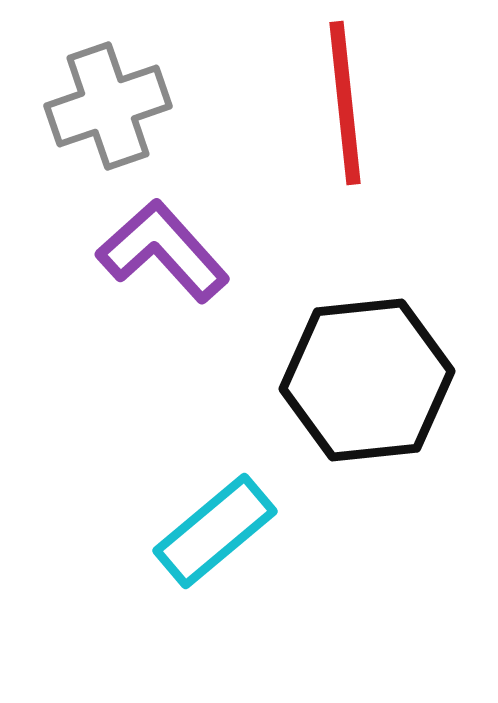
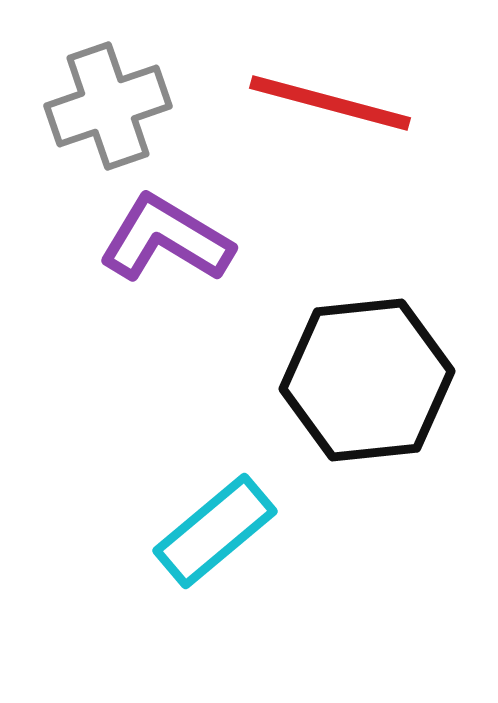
red line: moved 15 px left; rotated 69 degrees counterclockwise
purple L-shape: moved 3 px right, 12 px up; rotated 17 degrees counterclockwise
